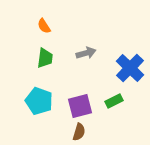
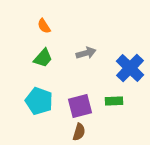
green trapezoid: moved 2 px left; rotated 35 degrees clockwise
green rectangle: rotated 24 degrees clockwise
